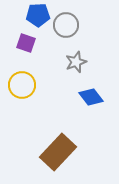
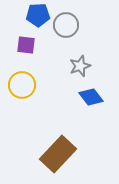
purple square: moved 2 px down; rotated 12 degrees counterclockwise
gray star: moved 4 px right, 4 px down
brown rectangle: moved 2 px down
